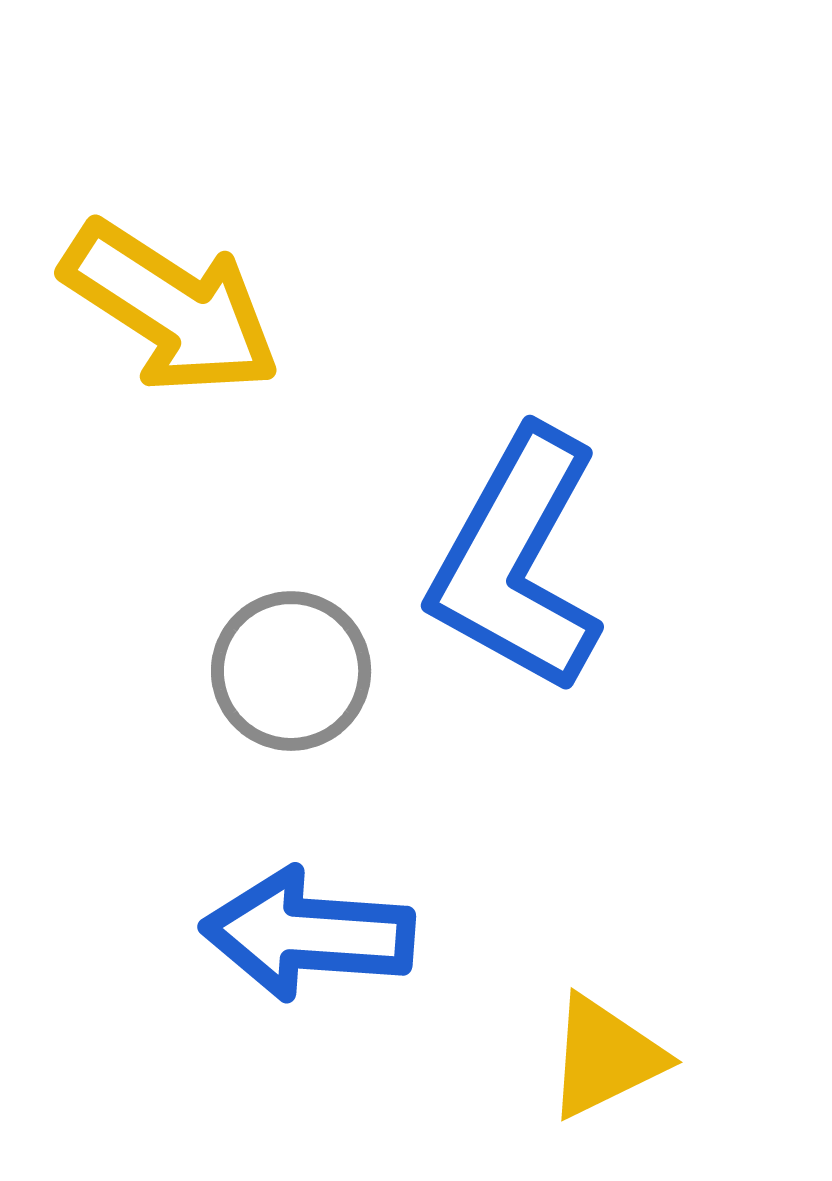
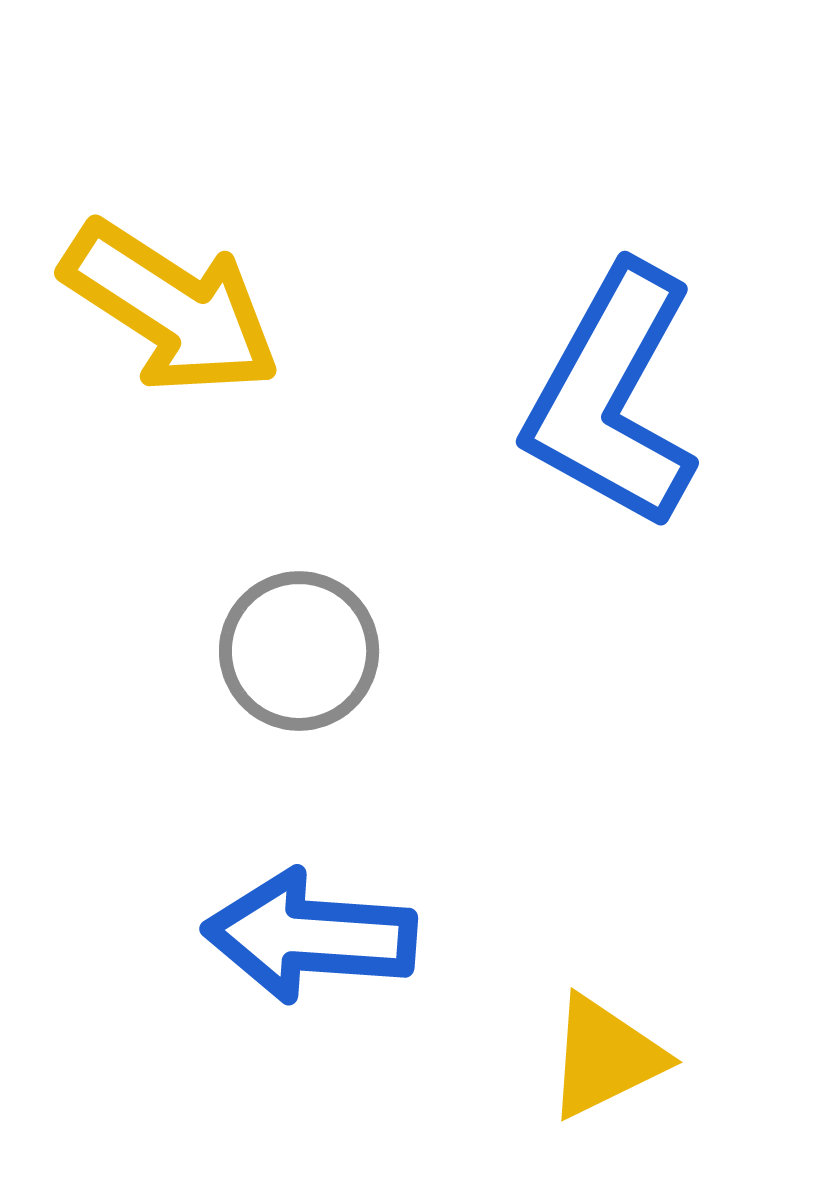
blue L-shape: moved 95 px right, 164 px up
gray circle: moved 8 px right, 20 px up
blue arrow: moved 2 px right, 2 px down
